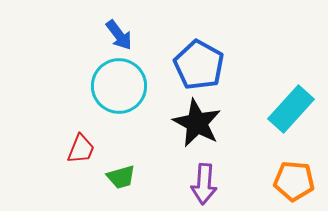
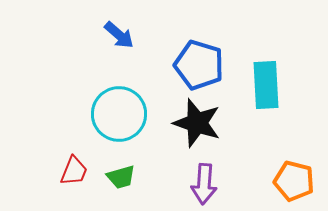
blue arrow: rotated 12 degrees counterclockwise
blue pentagon: rotated 12 degrees counterclockwise
cyan circle: moved 28 px down
cyan rectangle: moved 25 px left, 24 px up; rotated 45 degrees counterclockwise
black star: rotated 9 degrees counterclockwise
red trapezoid: moved 7 px left, 22 px down
orange pentagon: rotated 9 degrees clockwise
